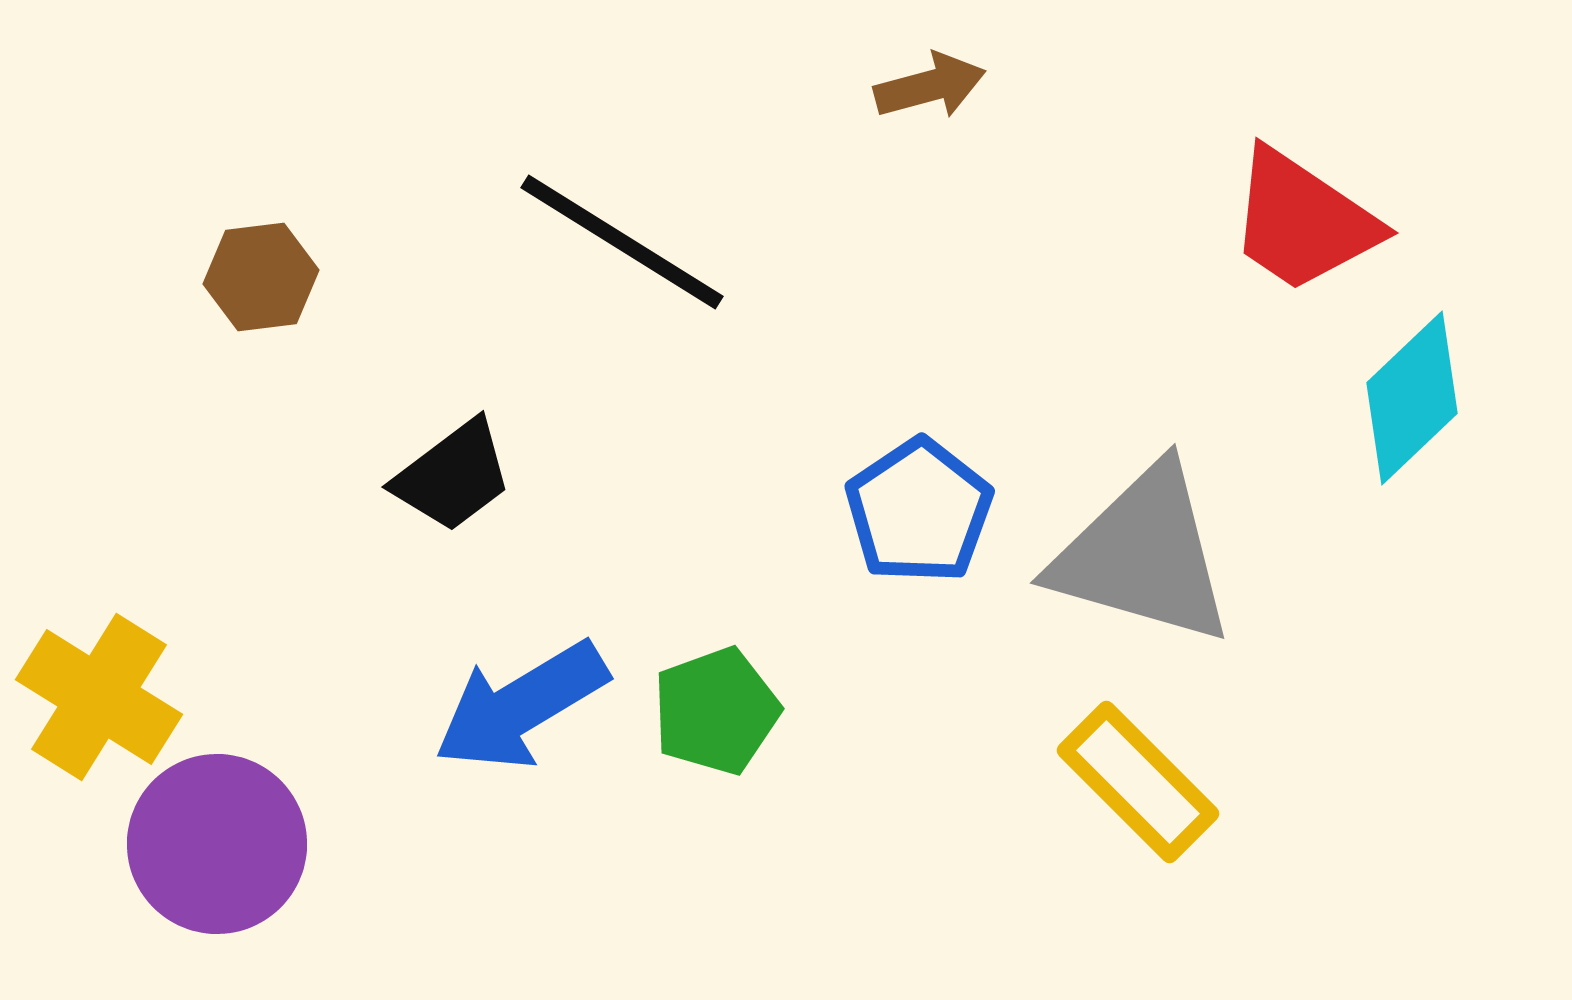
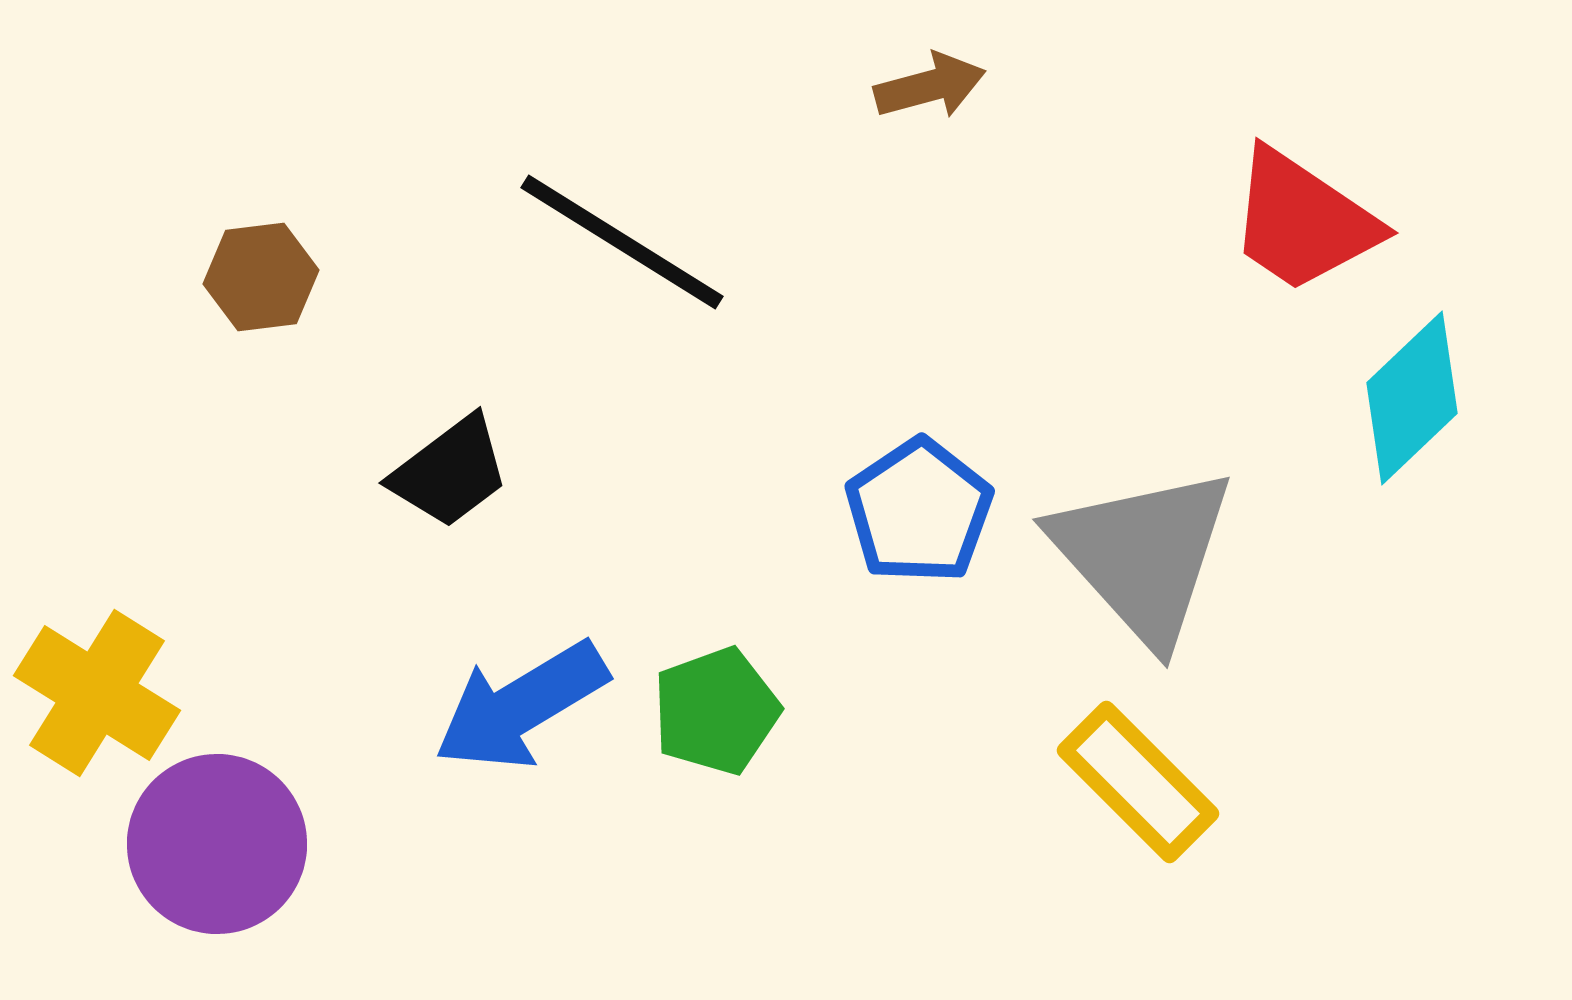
black trapezoid: moved 3 px left, 4 px up
gray triangle: rotated 32 degrees clockwise
yellow cross: moved 2 px left, 4 px up
